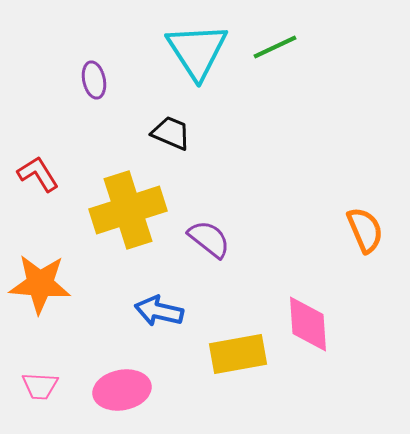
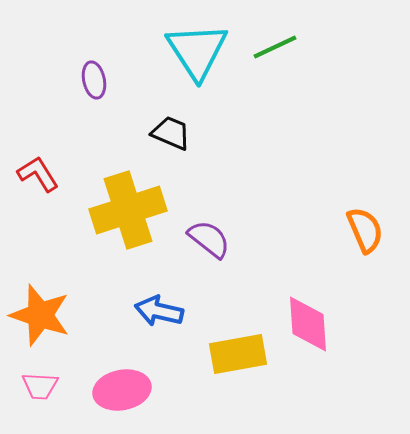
orange star: moved 31 px down; rotated 14 degrees clockwise
